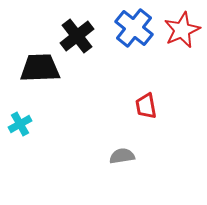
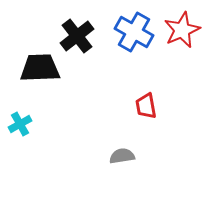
blue cross: moved 4 px down; rotated 9 degrees counterclockwise
